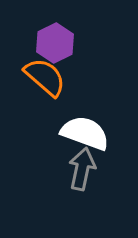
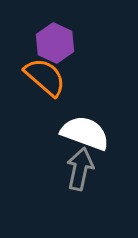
purple hexagon: rotated 9 degrees counterclockwise
gray arrow: moved 2 px left
